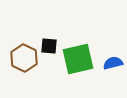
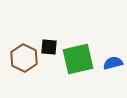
black square: moved 1 px down
